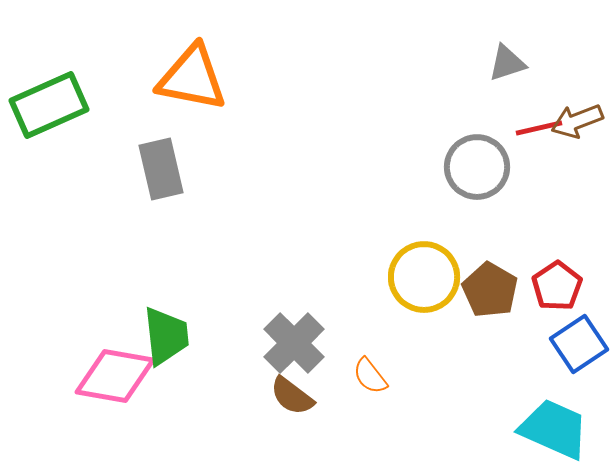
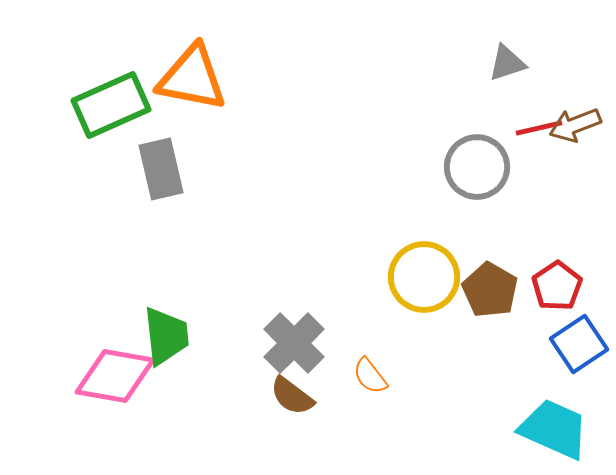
green rectangle: moved 62 px right
brown arrow: moved 2 px left, 4 px down
